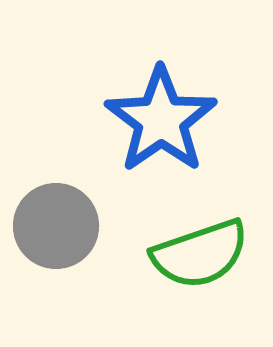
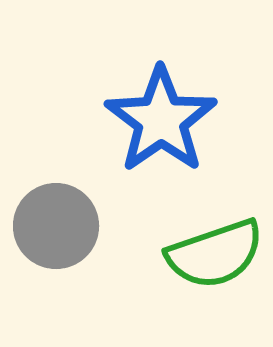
green semicircle: moved 15 px right
